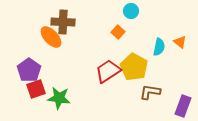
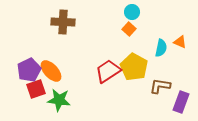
cyan circle: moved 1 px right, 1 px down
orange square: moved 11 px right, 3 px up
orange ellipse: moved 34 px down
orange triangle: rotated 16 degrees counterclockwise
cyan semicircle: moved 2 px right, 1 px down
purple pentagon: rotated 10 degrees clockwise
brown L-shape: moved 10 px right, 6 px up
green star: moved 2 px down
purple rectangle: moved 2 px left, 4 px up
